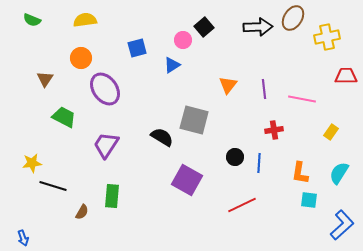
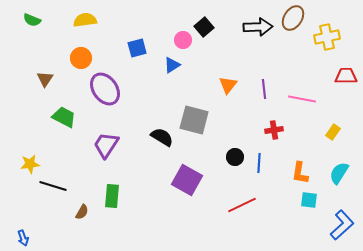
yellow rectangle: moved 2 px right
yellow star: moved 2 px left, 1 px down
